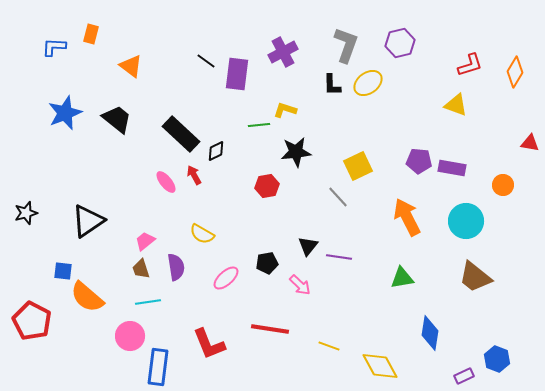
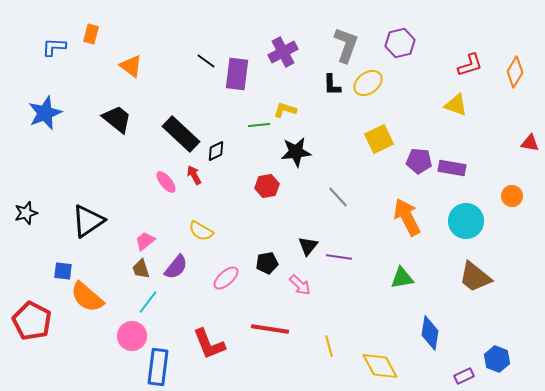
blue star at (65, 113): moved 20 px left
yellow square at (358, 166): moved 21 px right, 27 px up
orange circle at (503, 185): moved 9 px right, 11 px down
yellow semicircle at (202, 234): moved 1 px left, 3 px up
purple semicircle at (176, 267): rotated 48 degrees clockwise
cyan line at (148, 302): rotated 45 degrees counterclockwise
pink circle at (130, 336): moved 2 px right
yellow line at (329, 346): rotated 55 degrees clockwise
